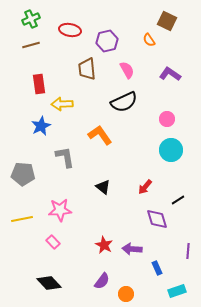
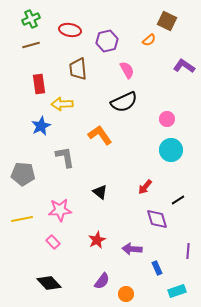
orange semicircle: rotated 96 degrees counterclockwise
brown trapezoid: moved 9 px left
purple L-shape: moved 14 px right, 8 px up
black triangle: moved 3 px left, 5 px down
red star: moved 7 px left, 5 px up; rotated 18 degrees clockwise
